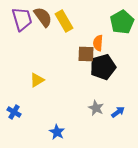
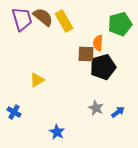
brown semicircle: rotated 15 degrees counterclockwise
green pentagon: moved 2 px left, 2 px down; rotated 15 degrees clockwise
